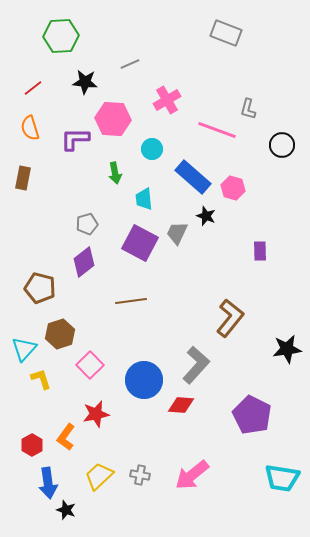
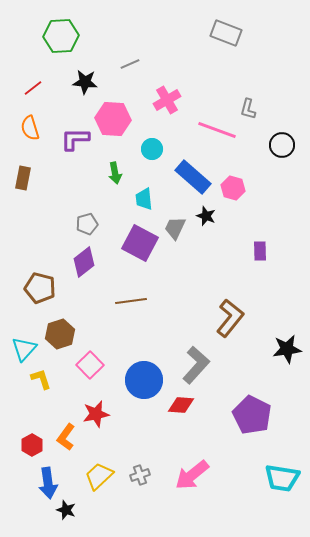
gray trapezoid at (177, 233): moved 2 px left, 5 px up
gray cross at (140, 475): rotated 30 degrees counterclockwise
